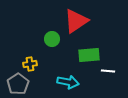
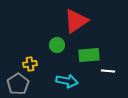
green circle: moved 5 px right, 6 px down
cyan arrow: moved 1 px left, 1 px up
